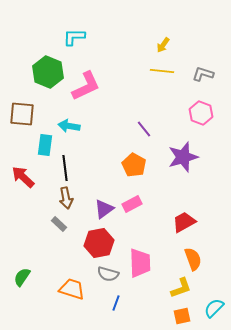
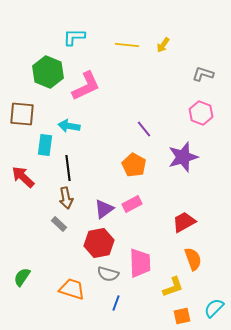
yellow line: moved 35 px left, 26 px up
black line: moved 3 px right
yellow L-shape: moved 8 px left, 1 px up
